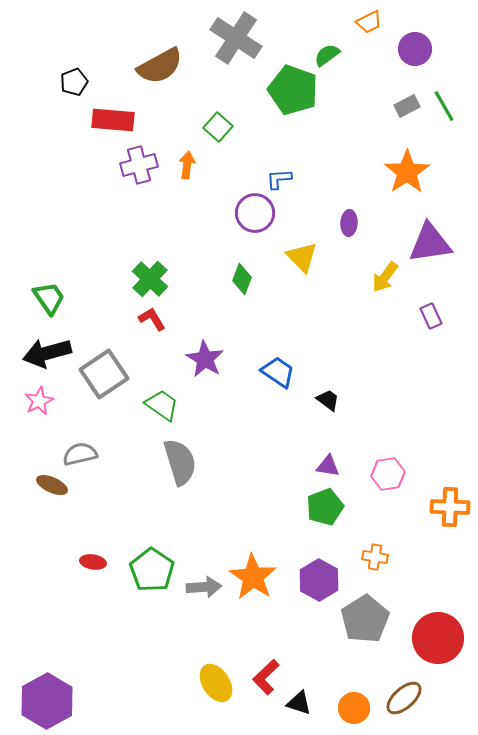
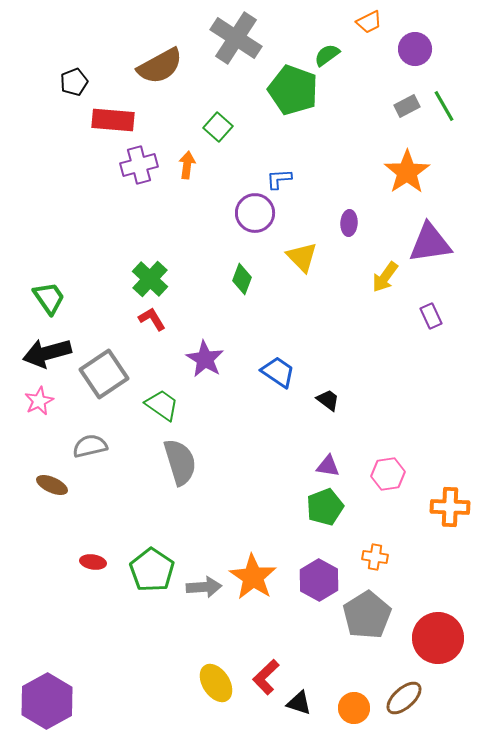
gray semicircle at (80, 454): moved 10 px right, 8 px up
gray pentagon at (365, 619): moved 2 px right, 4 px up
